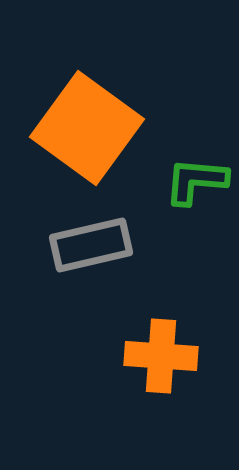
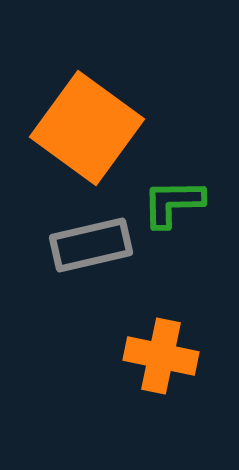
green L-shape: moved 23 px left, 22 px down; rotated 6 degrees counterclockwise
orange cross: rotated 8 degrees clockwise
